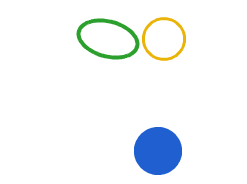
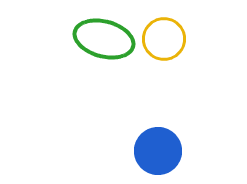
green ellipse: moved 4 px left
